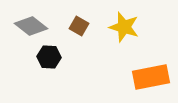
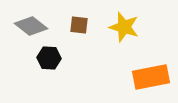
brown square: moved 1 px up; rotated 24 degrees counterclockwise
black hexagon: moved 1 px down
